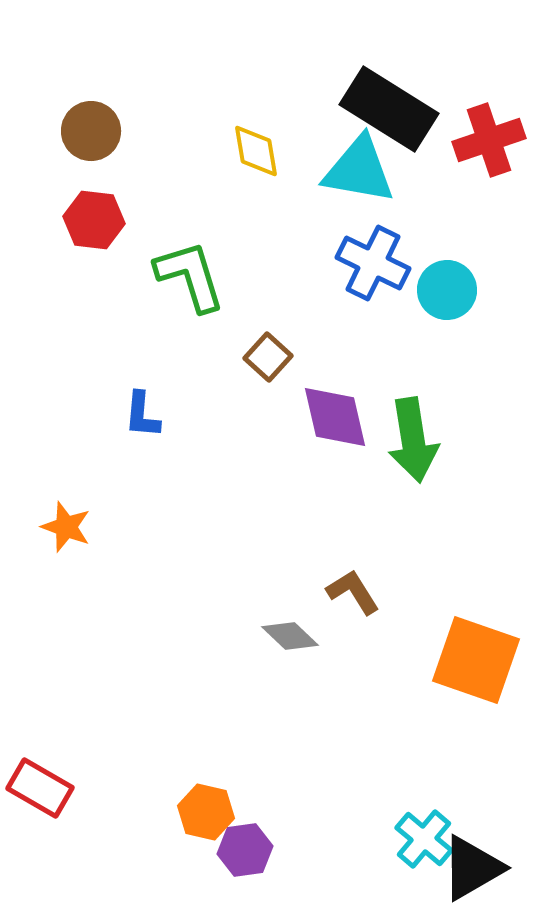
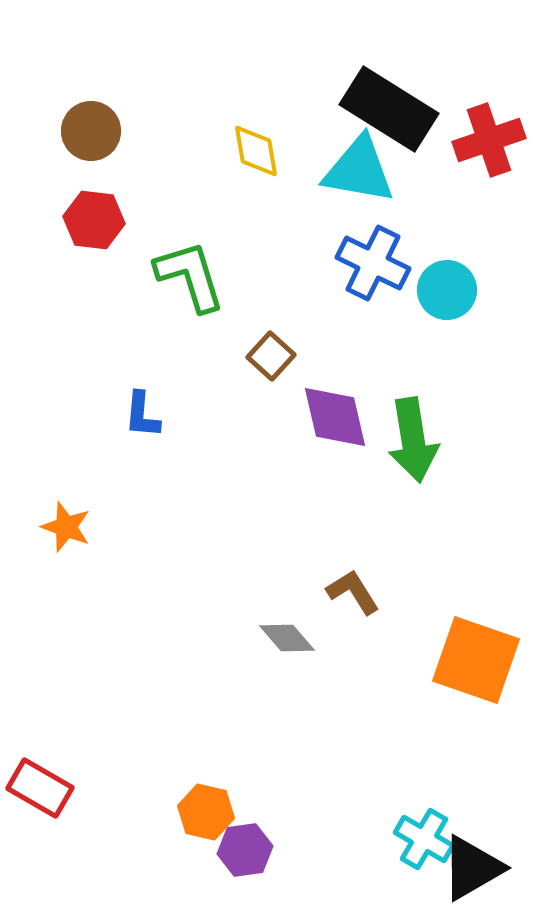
brown square: moved 3 px right, 1 px up
gray diamond: moved 3 px left, 2 px down; rotated 6 degrees clockwise
cyan cross: rotated 10 degrees counterclockwise
